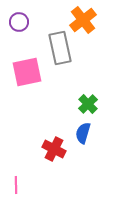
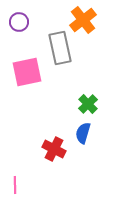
pink line: moved 1 px left
